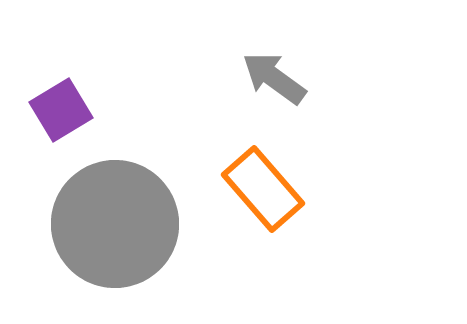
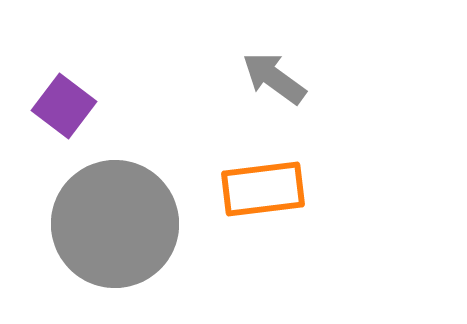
purple square: moved 3 px right, 4 px up; rotated 22 degrees counterclockwise
orange rectangle: rotated 56 degrees counterclockwise
